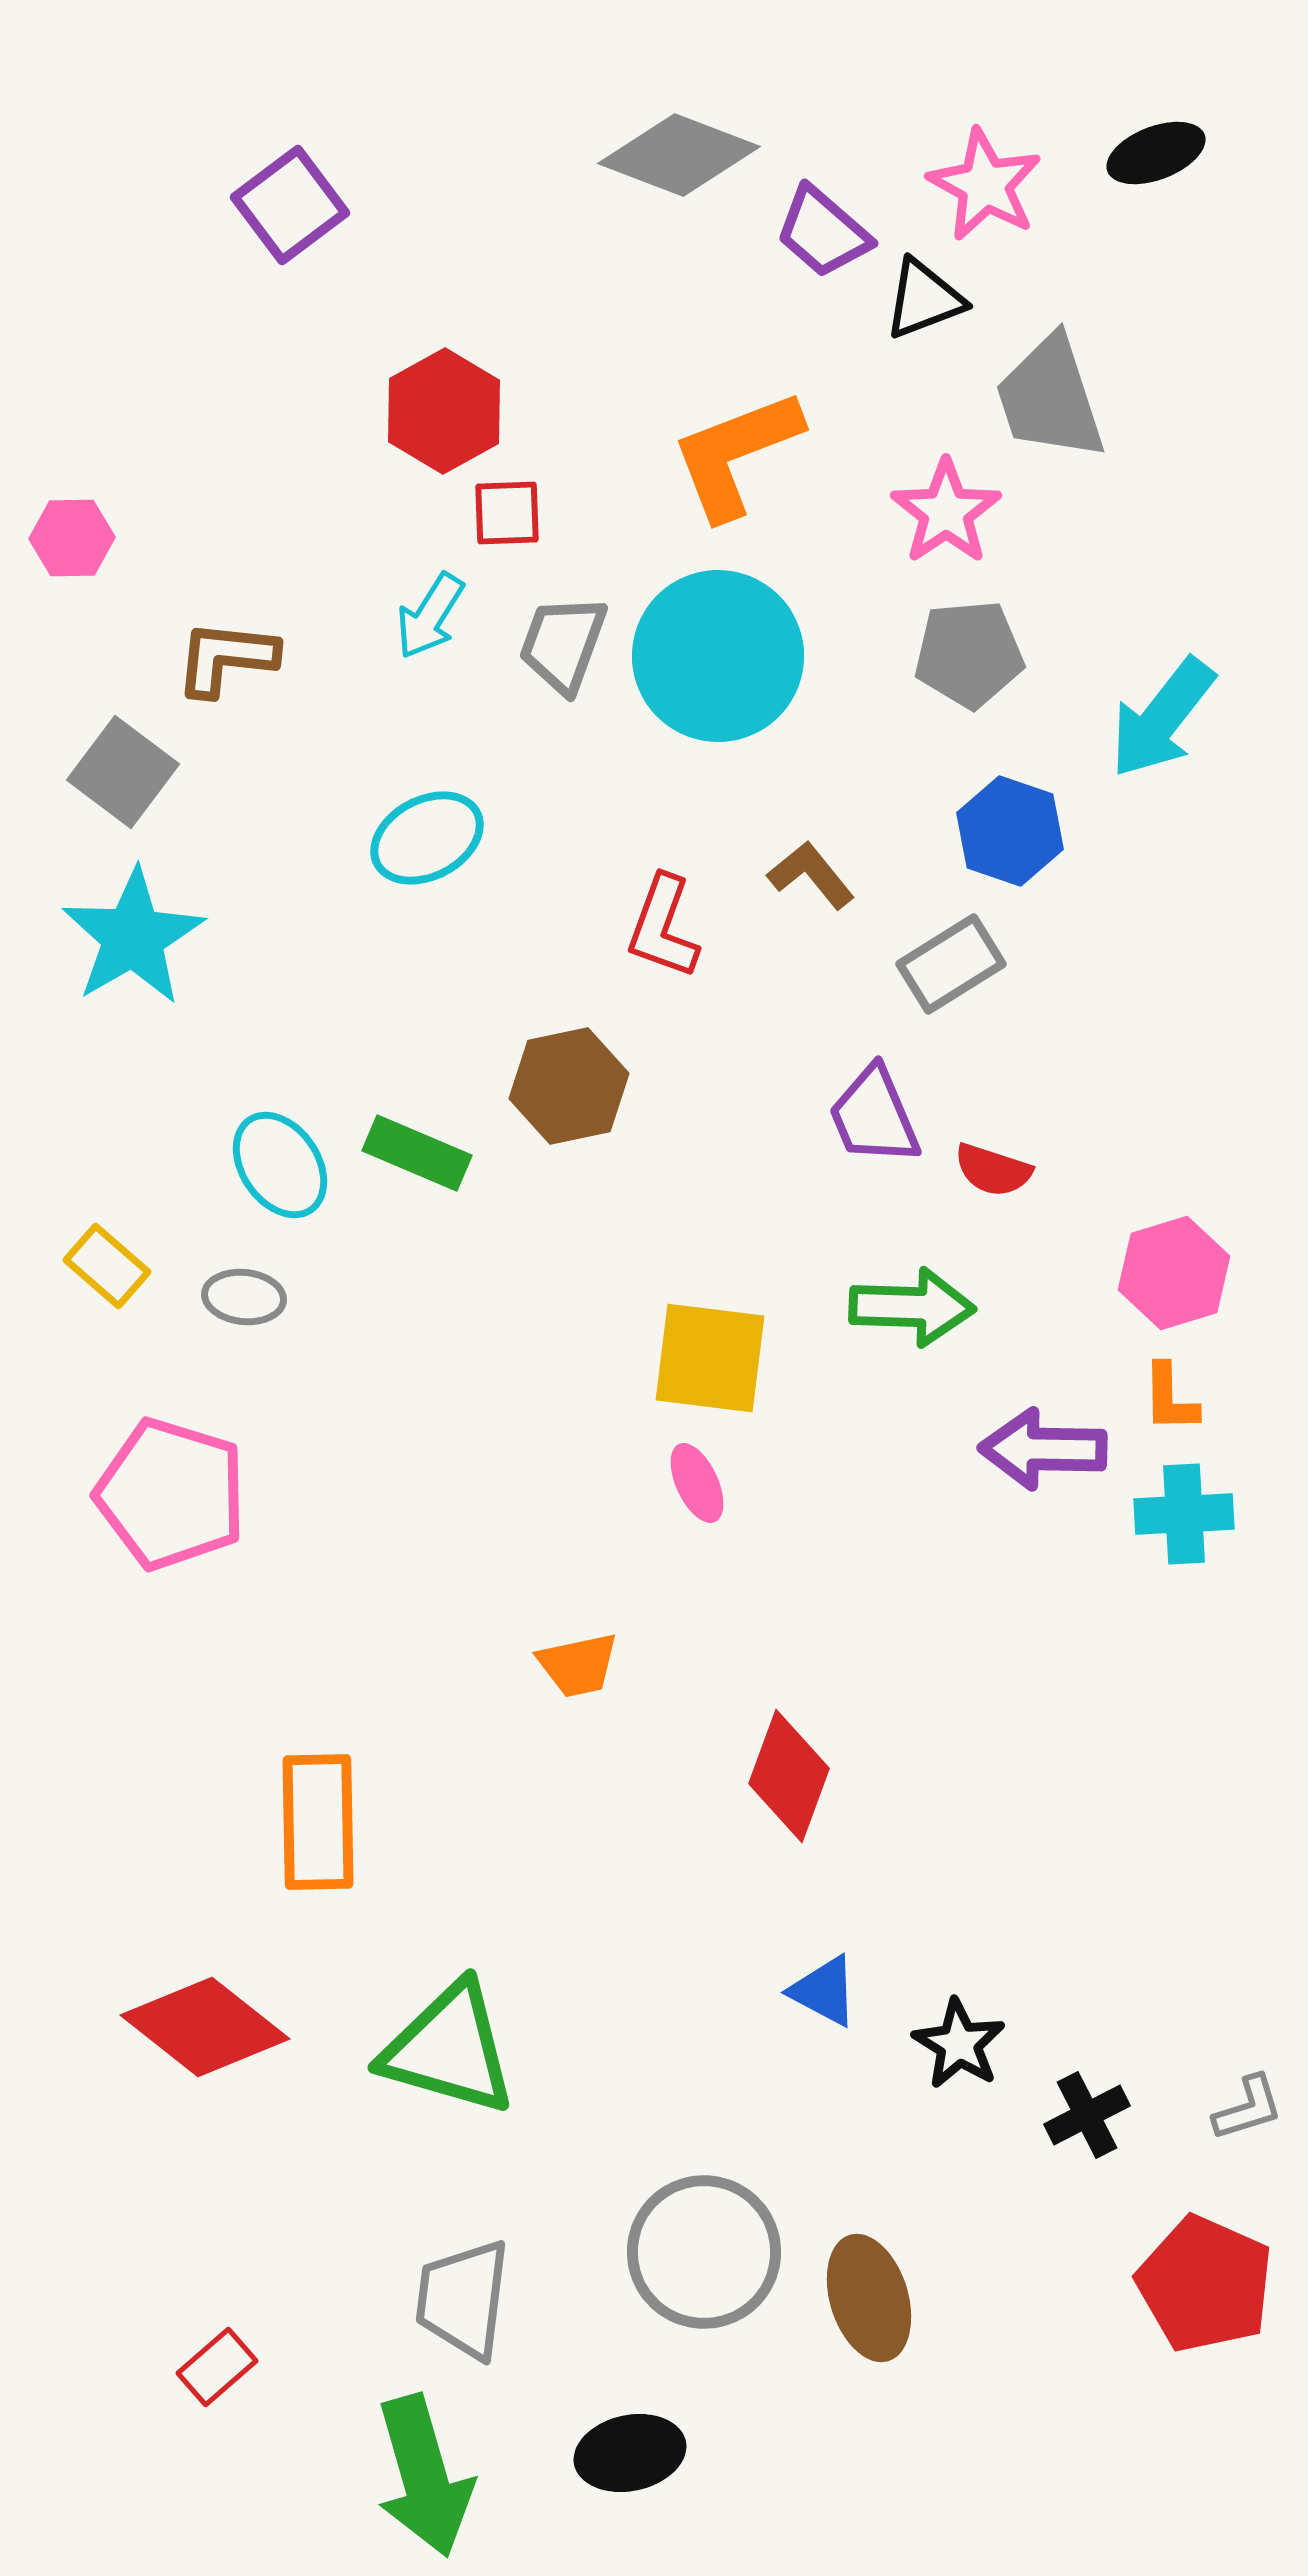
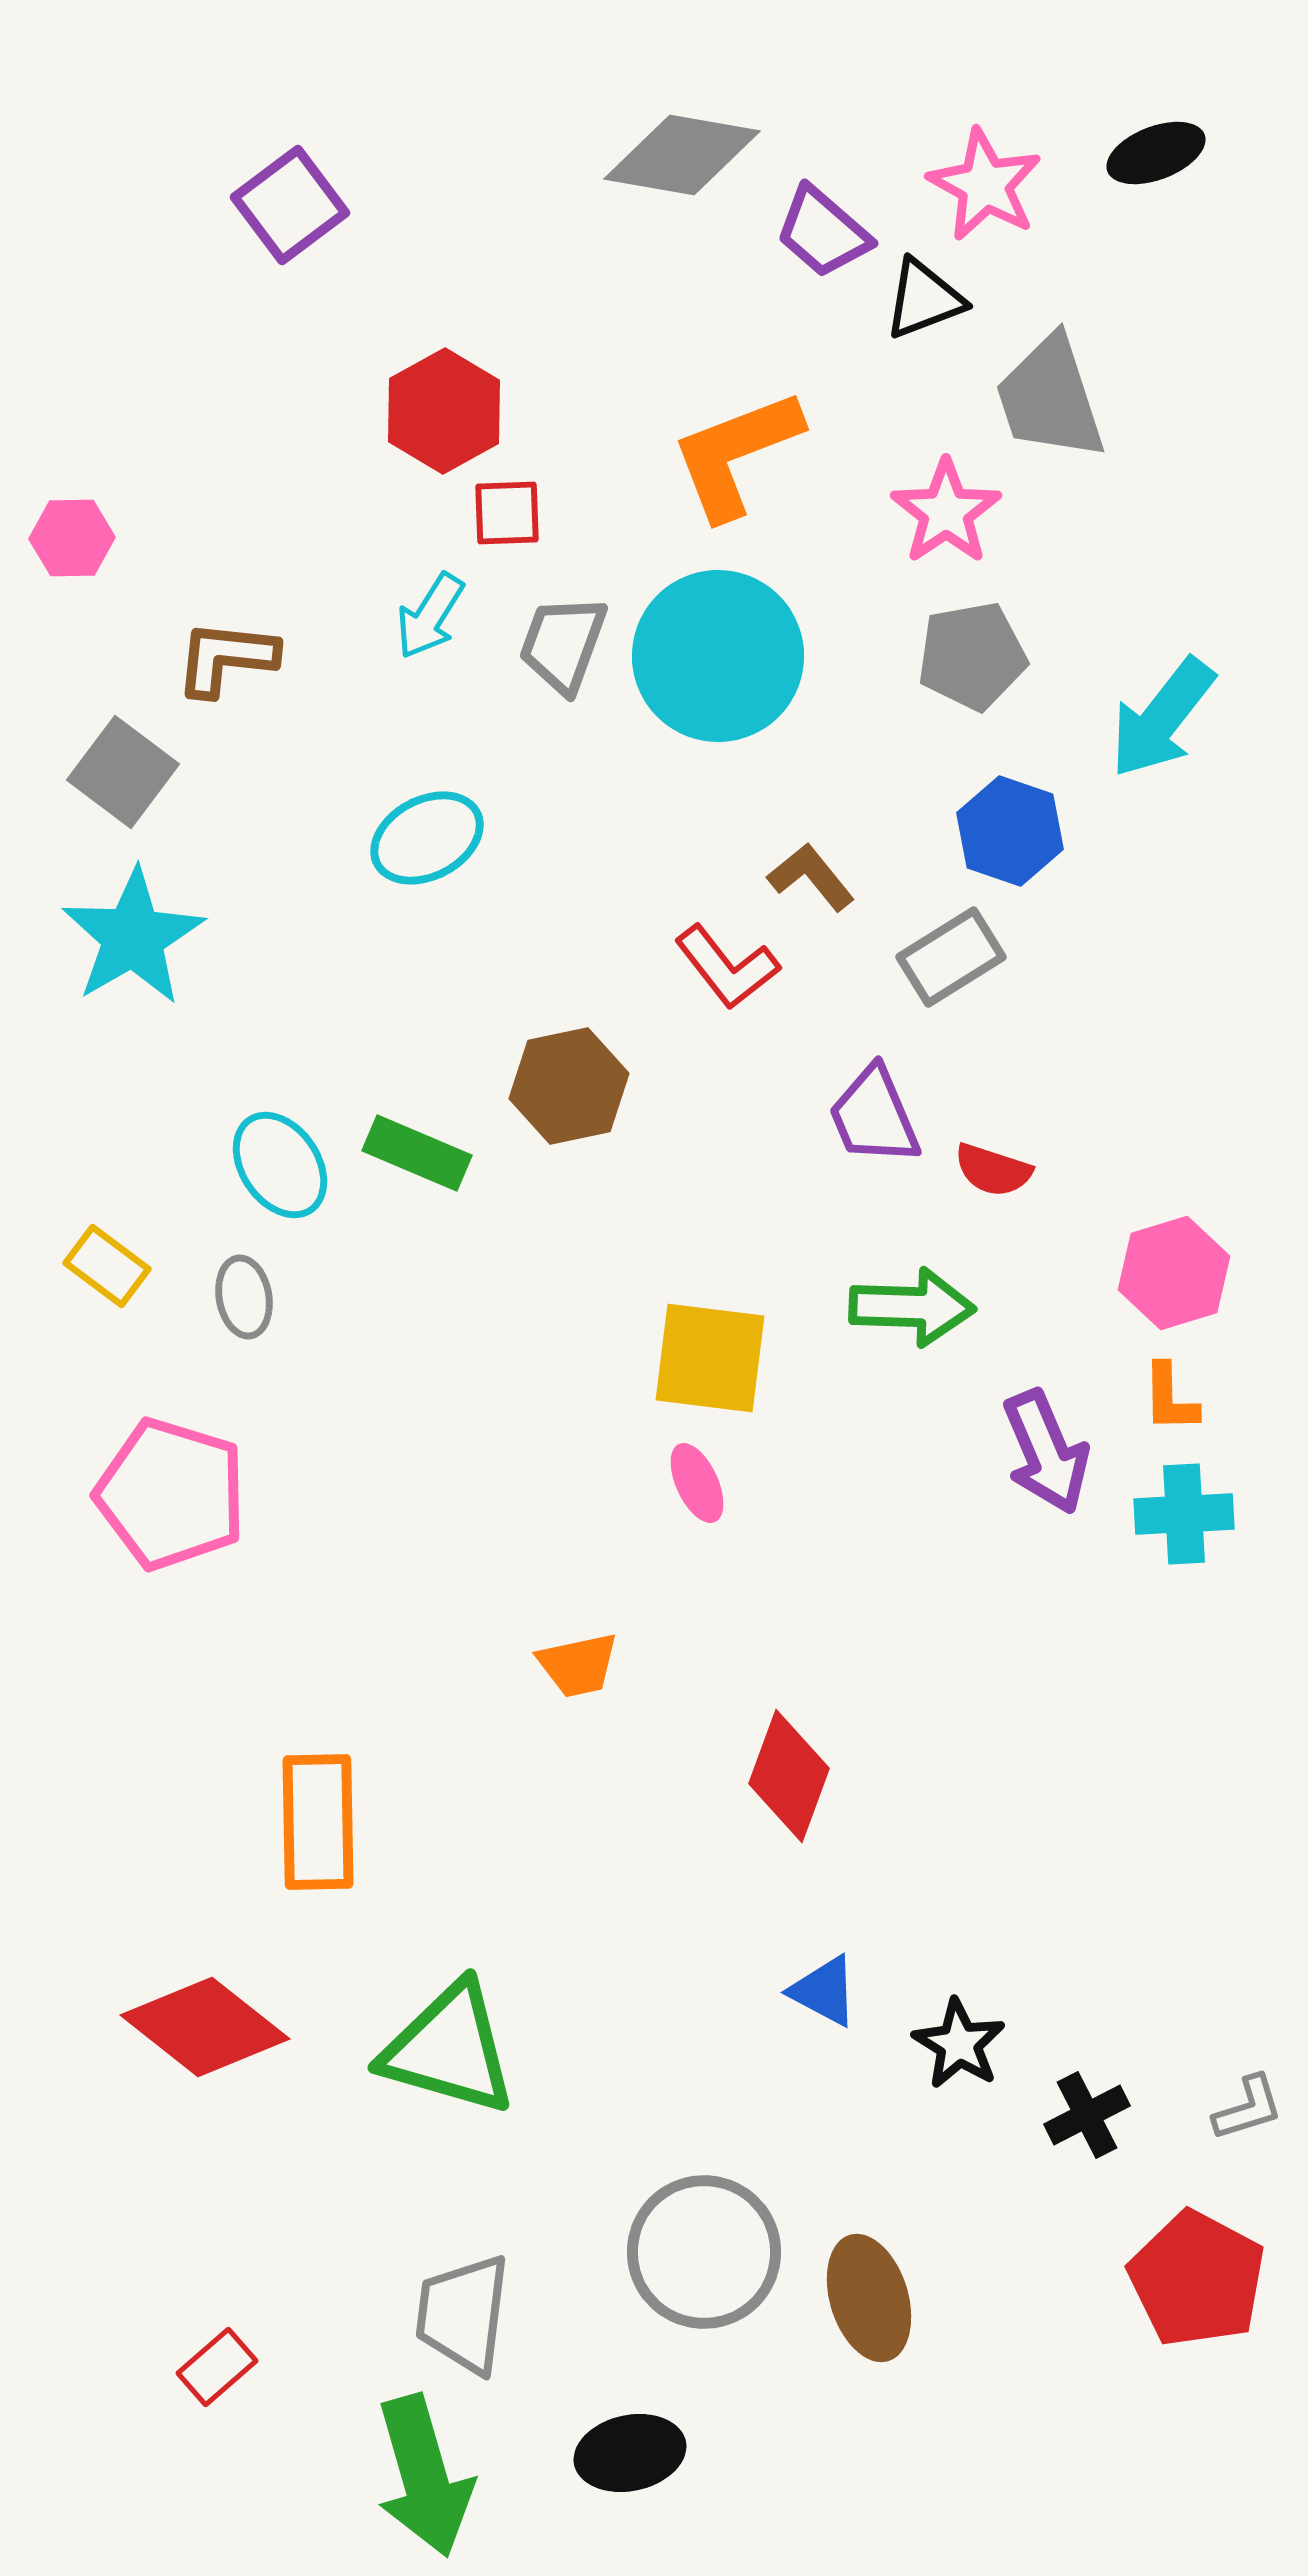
gray diamond at (679, 155): moved 3 px right; rotated 11 degrees counterclockwise
gray pentagon at (969, 654): moved 3 px right, 2 px down; rotated 5 degrees counterclockwise
brown L-shape at (811, 875): moved 2 px down
red L-shape at (663, 927): moved 64 px right, 40 px down; rotated 58 degrees counterclockwise
gray rectangle at (951, 964): moved 7 px up
yellow rectangle at (107, 1266): rotated 4 degrees counterclockwise
gray ellipse at (244, 1297): rotated 74 degrees clockwise
purple arrow at (1043, 1449): moved 3 px right, 3 px down; rotated 114 degrees counterclockwise
red pentagon at (1205, 2284): moved 8 px left, 5 px up; rotated 4 degrees clockwise
gray trapezoid at (463, 2299): moved 15 px down
